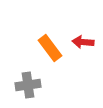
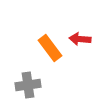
red arrow: moved 3 px left, 3 px up
